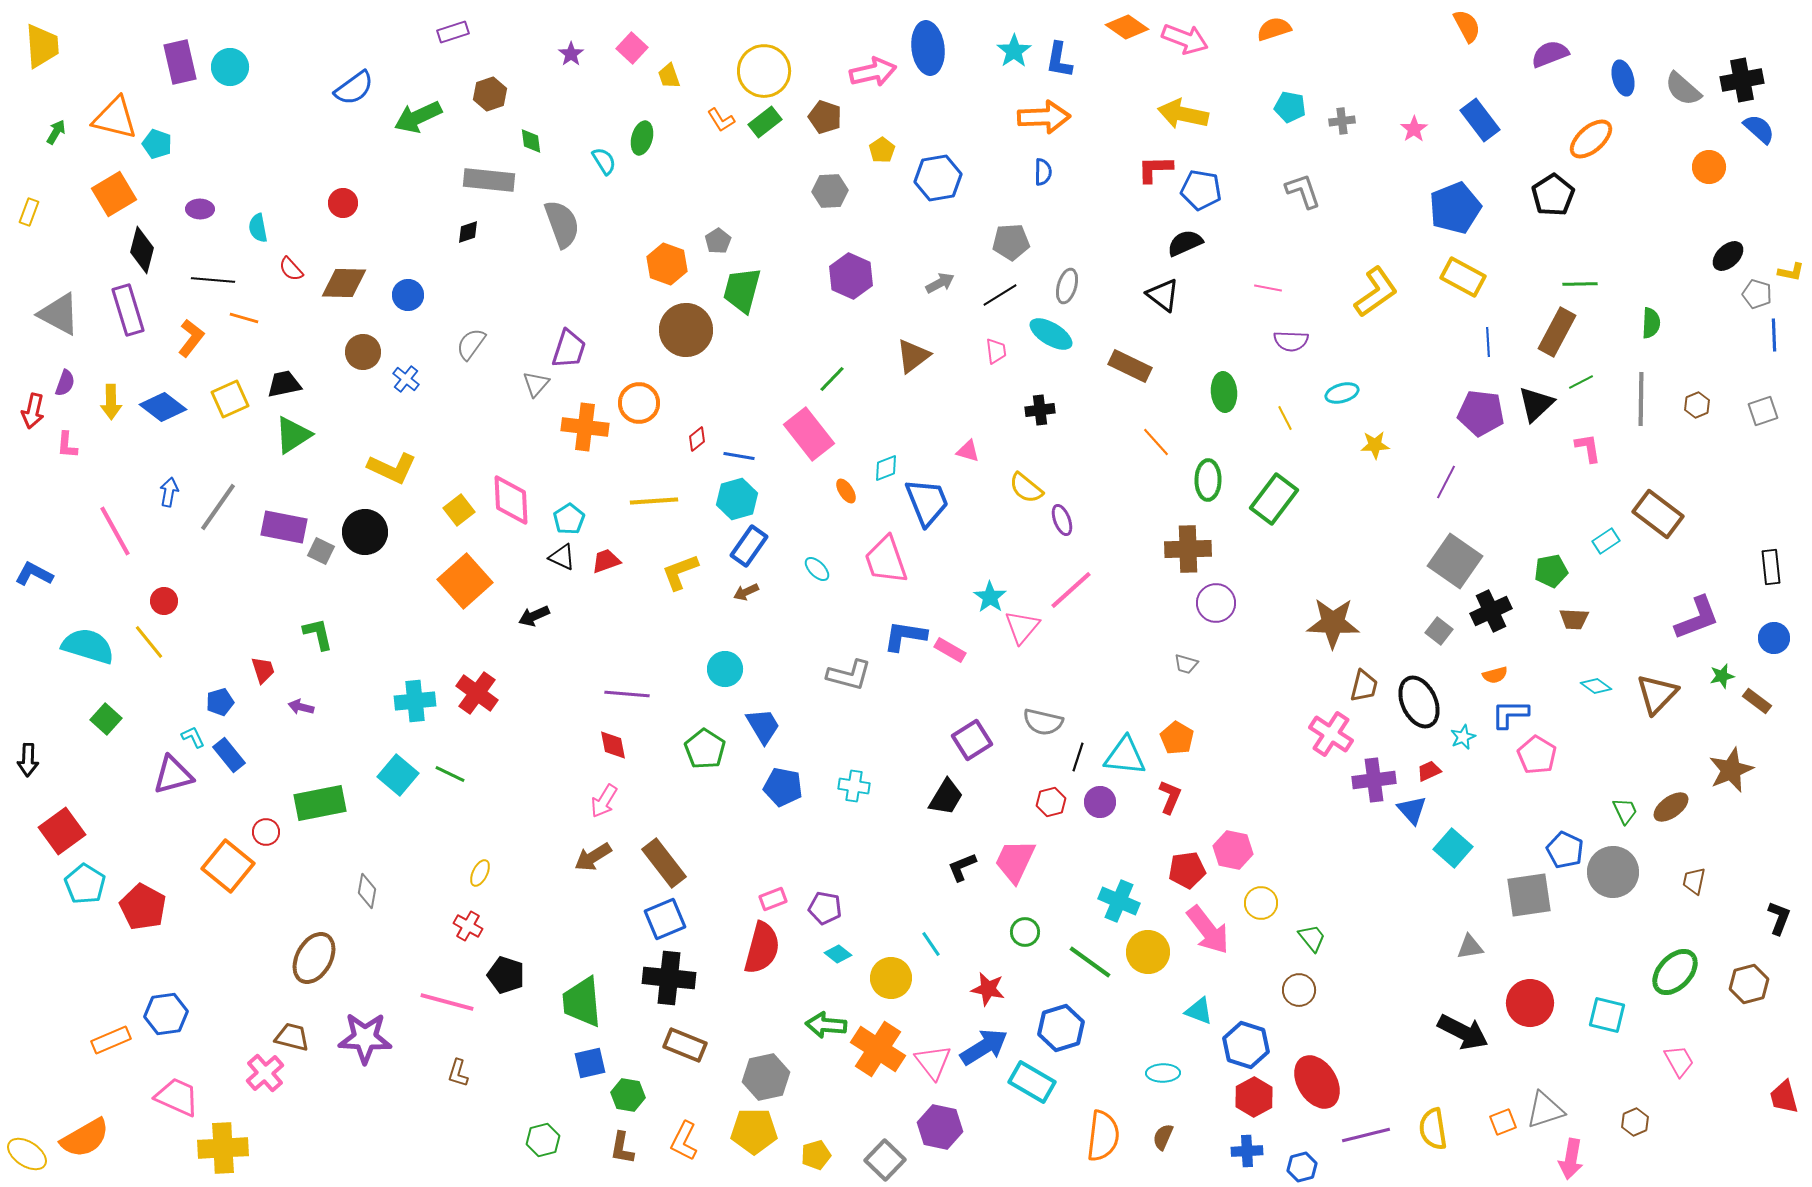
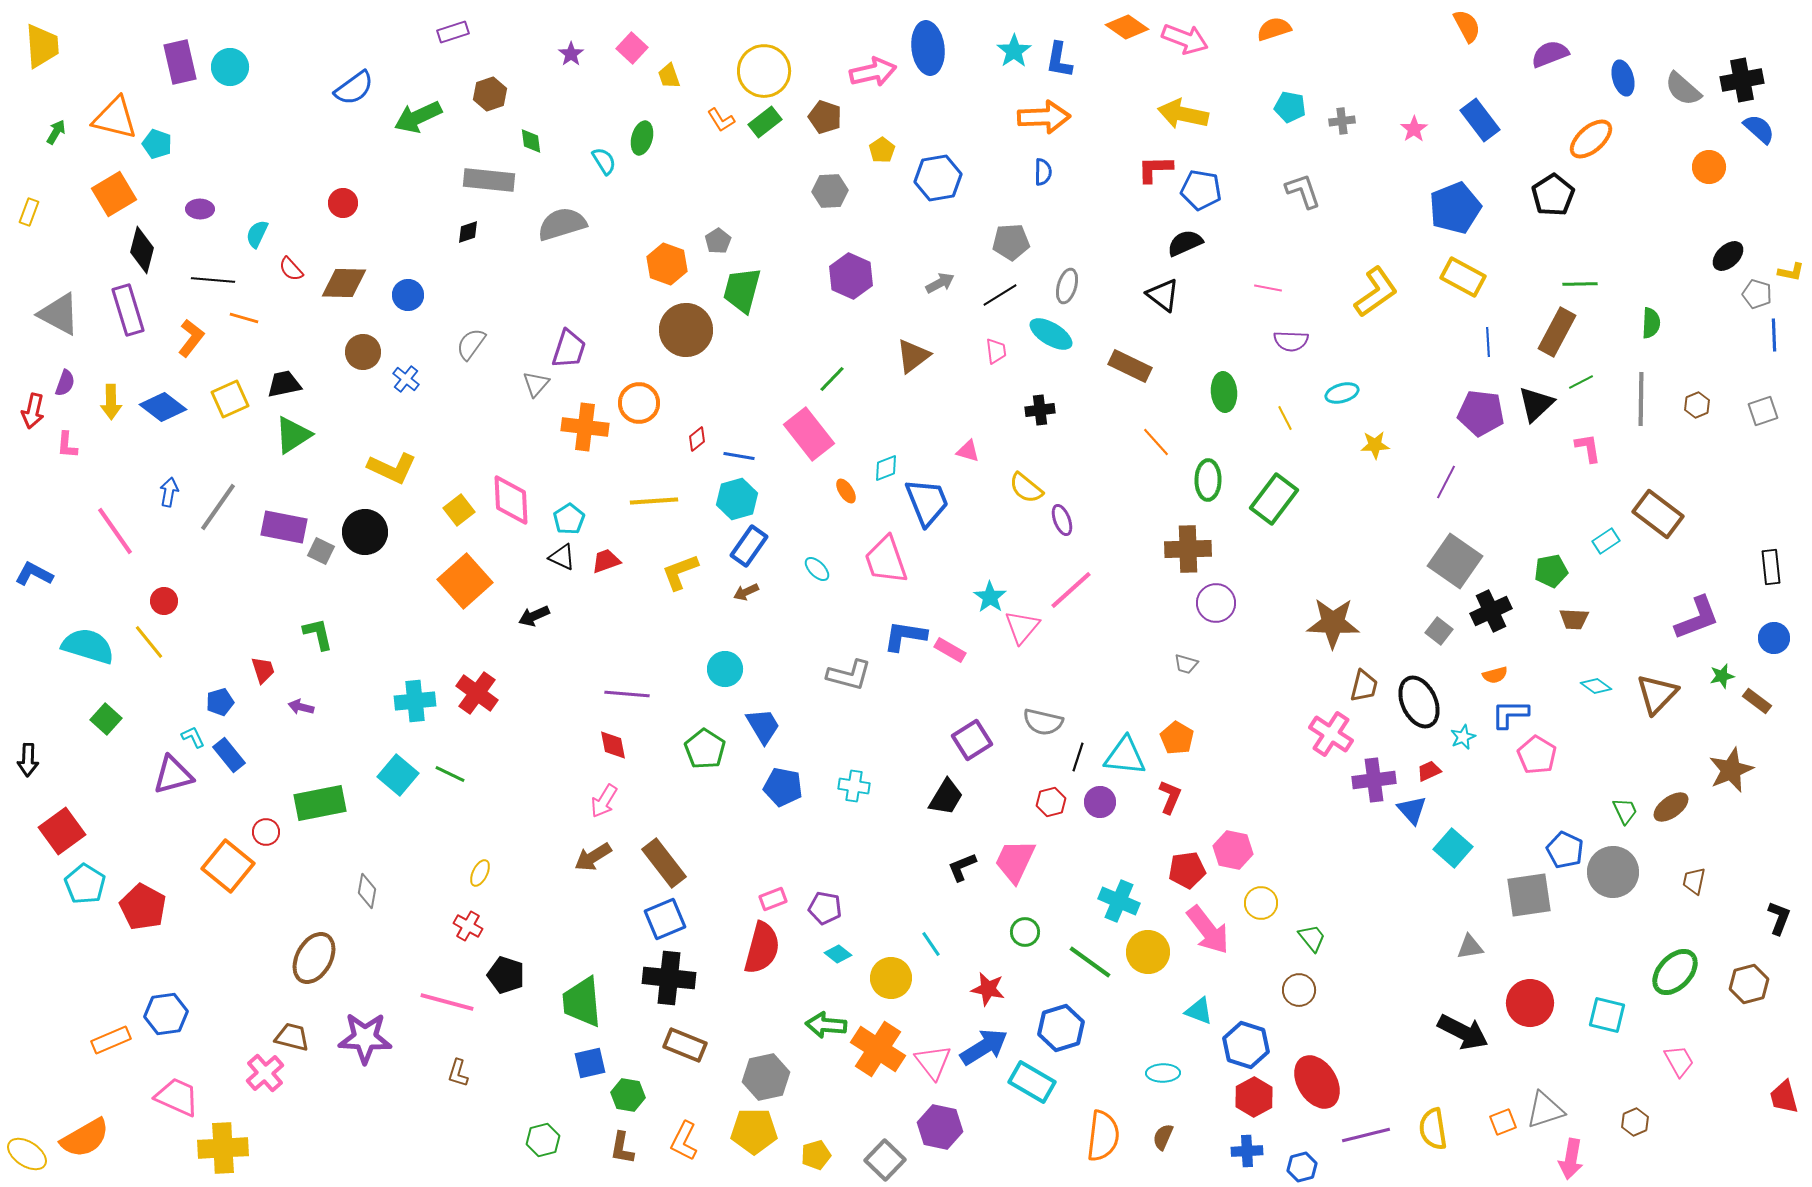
gray semicircle at (562, 224): rotated 87 degrees counterclockwise
cyan semicircle at (258, 228): moved 1 px left, 6 px down; rotated 36 degrees clockwise
pink line at (115, 531): rotated 6 degrees counterclockwise
